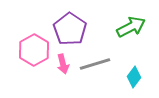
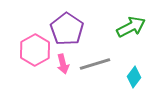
purple pentagon: moved 3 px left
pink hexagon: moved 1 px right
